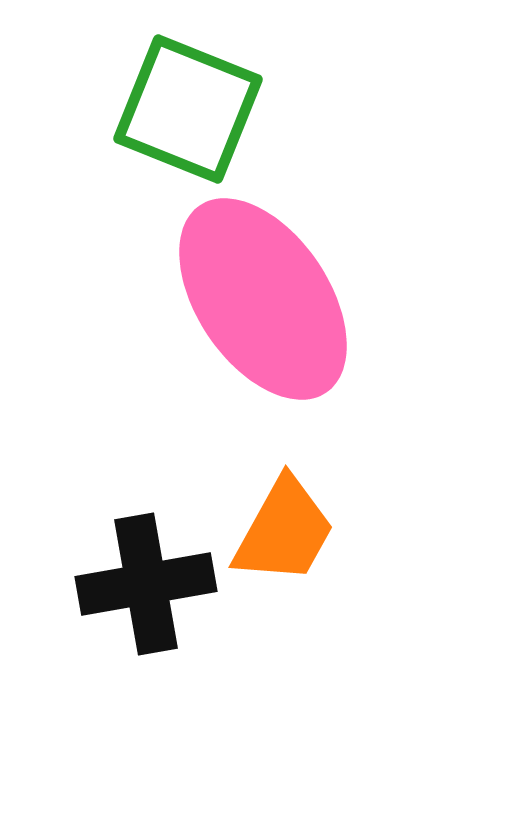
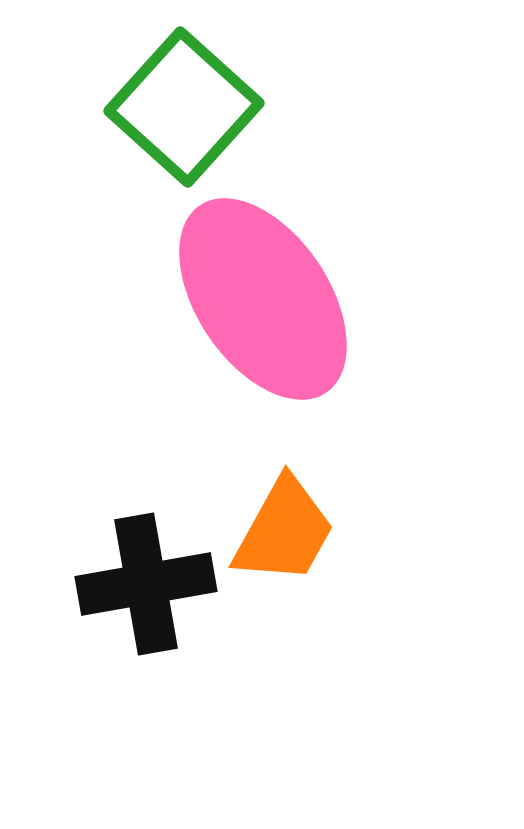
green square: moved 4 px left, 2 px up; rotated 20 degrees clockwise
